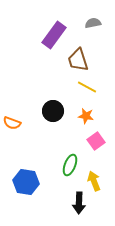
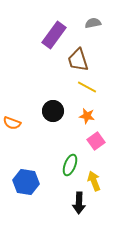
orange star: moved 1 px right
